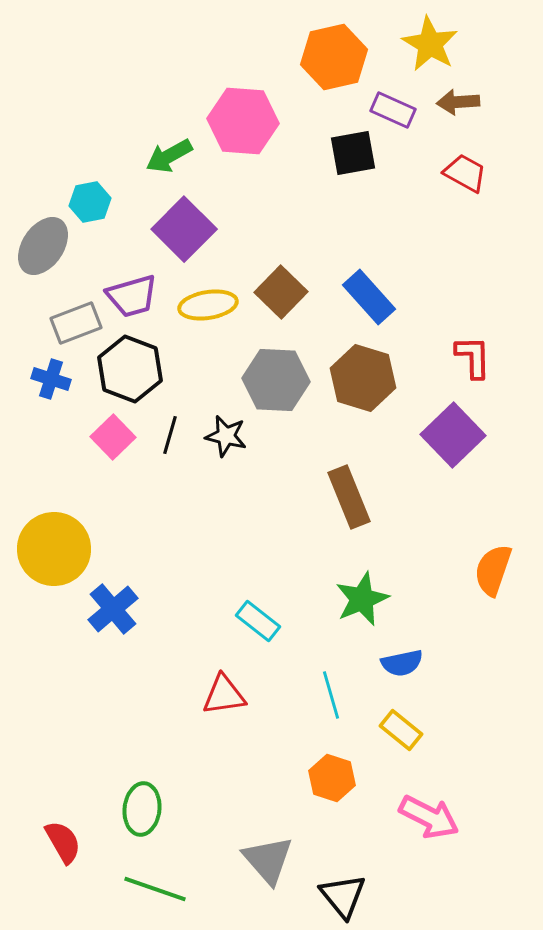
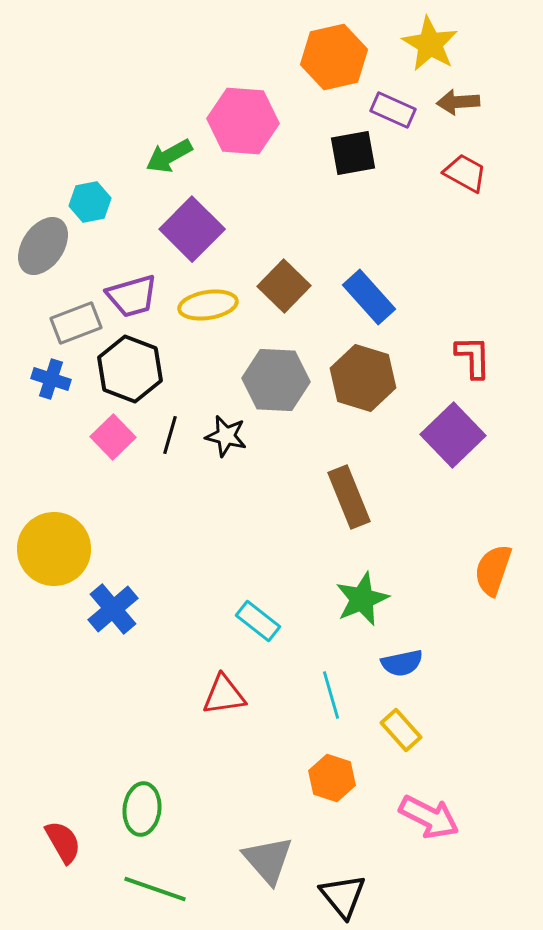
purple square at (184, 229): moved 8 px right
brown square at (281, 292): moved 3 px right, 6 px up
yellow rectangle at (401, 730): rotated 9 degrees clockwise
